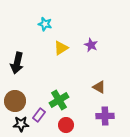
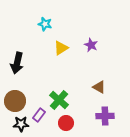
green cross: rotated 18 degrees counterclockwise
red circle: moved 2 px up
